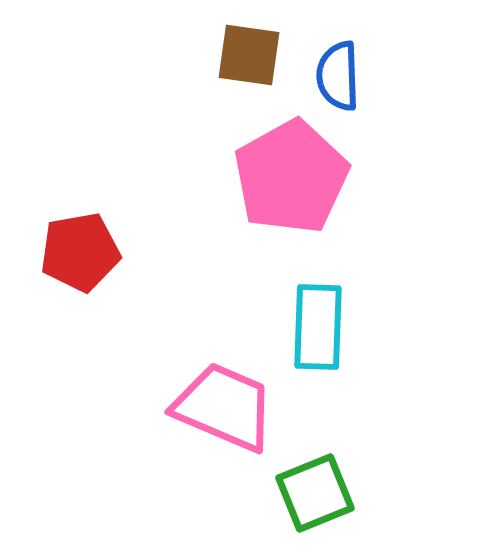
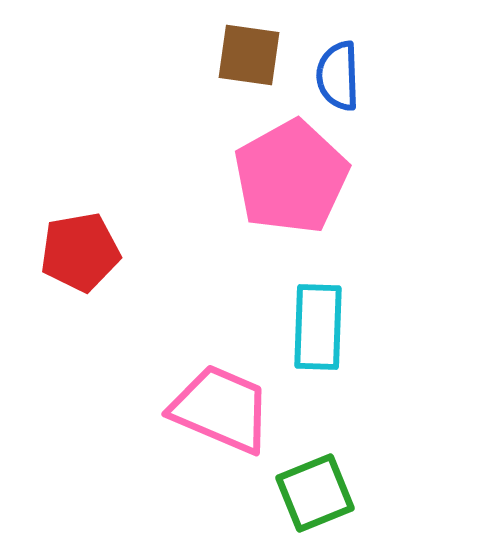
pink trapezoid: moved 3 px left, 2 px down
